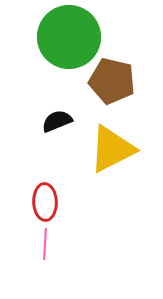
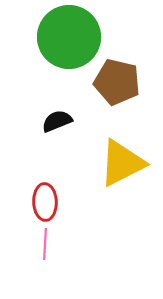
brown pentagon: moved 5 px right, 1 px down
yellow triangle: moved 10 px right, 14 px down
